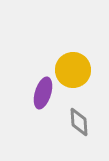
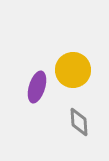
purple ellipse: moved 6 px left, 6 px up
